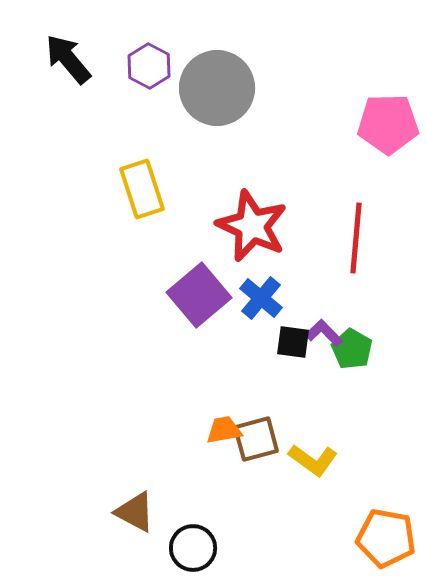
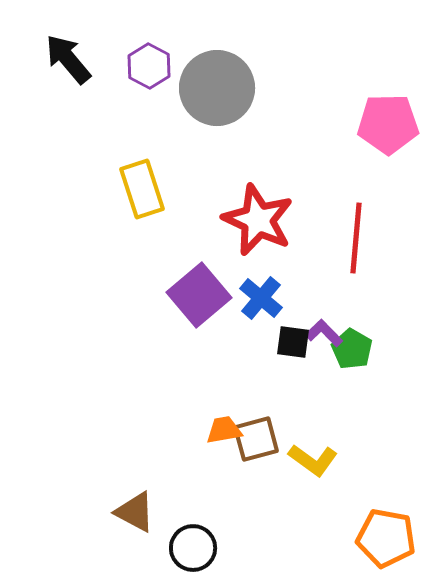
red star: moved 6 px right, 6 px up
